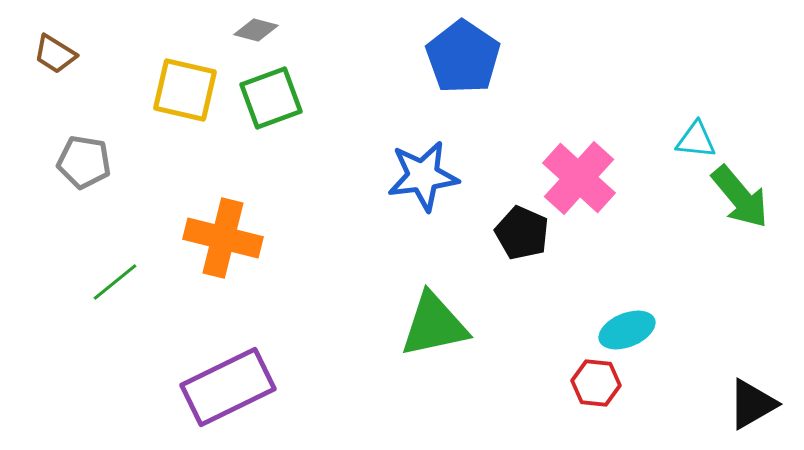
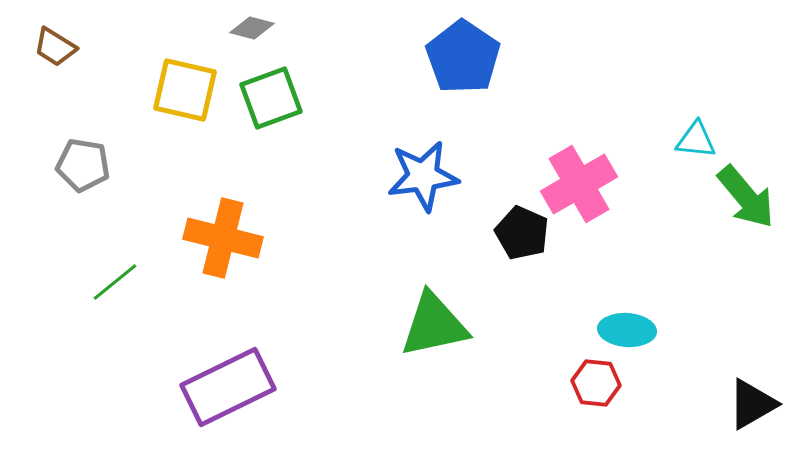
gray diamond: moved 4 px left, 2 px up
brown trapezoid: moved 7 px up
gray pentagon: moved 1 px left, 3 px down
pink cross: moved 6 px down; rotated 18 degrees clockwise
green arrow: moved 6 px right
cyan ellipse: rotated 26 degrees clockwise
